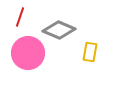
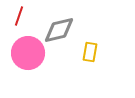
red line: moved 1 px left, 1 px up
gray diamond: rotated 36 degrees counterclockwise
